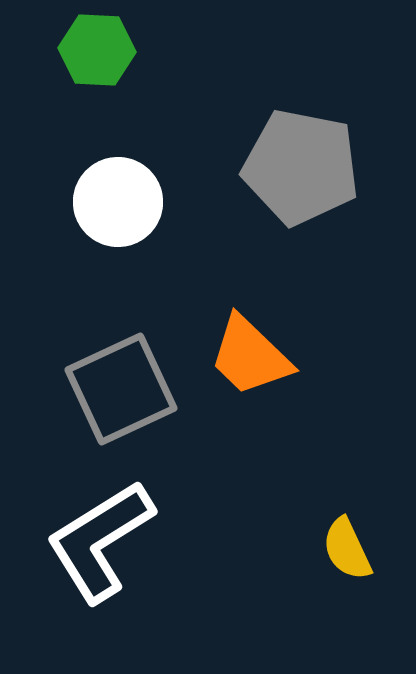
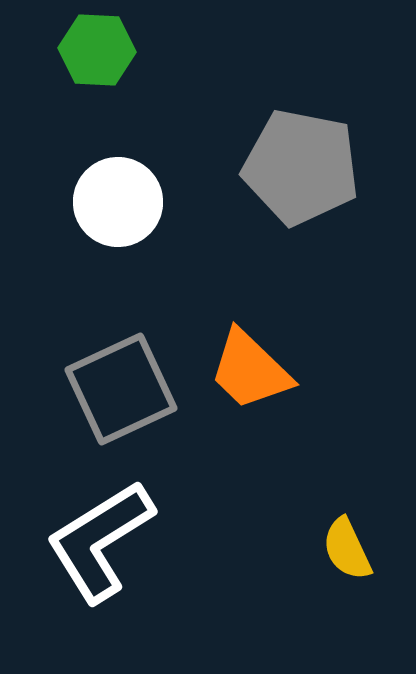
orange trapezoid: moved 14 px down
